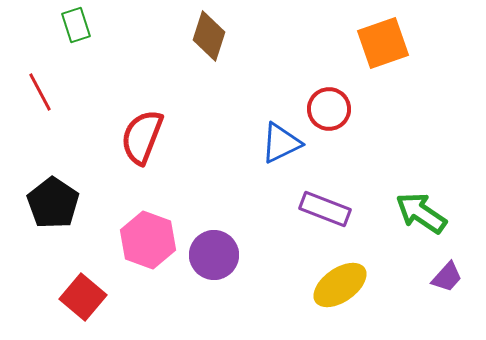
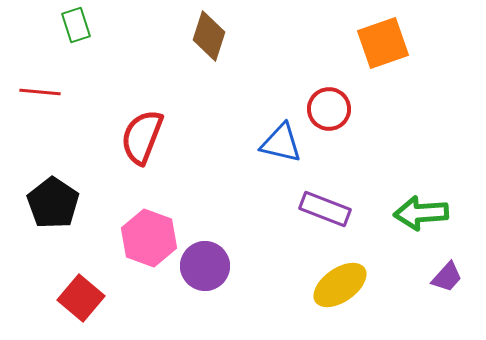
red line: rotated 57 degrees counterclockwise
blue triangle: rotated 39 degrees clockwise
green arrow: rotated 38 degrees counterclockwise
pink hexagon: moved 1 px right, 2 px up
purple circle: moved 9 px left, 11 px down
red square: moved 2 px left, 1 px down
